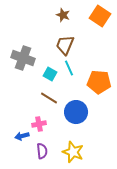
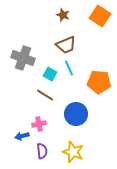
brown trapezoid: moved 1 px right; rotated 135 degrees counterclockwise
brown line: moved 4 px left, 3 px up
blue circle: moved 2 px down
